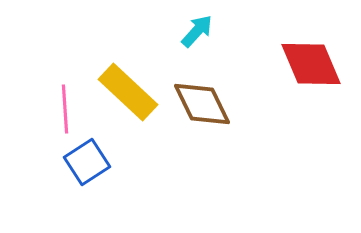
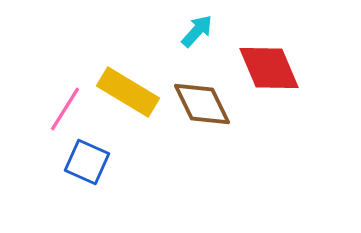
red diamond: moved 42 px left, 4 px down
yellow rectangle: rotated 12 degrees counterclockwise
pink line: rotated 36 degrees clockwise
blue square: rotated 33 degrees counterclockwise
